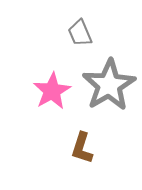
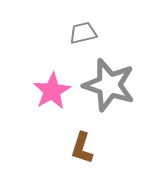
gray trapezoid: moved 3 px right; rotated 100 degrees clockwise
gray star: rotated 24 degrees counterclockwise
